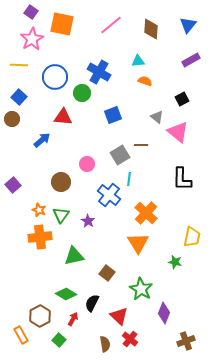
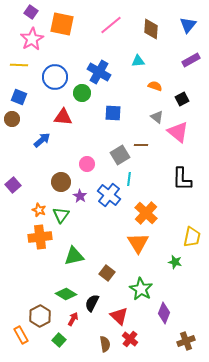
orange semicircle at (145, 81): moved 10 px right, 5 px down
blue square at (19, 97): rotated 21 degrees counterclockwise
blue square at (113, 115): moved 2 px up; rotated 24 degrees clockwise
purple star at (88, 221): moved 8 px left, 25 px up
